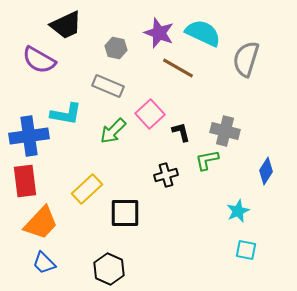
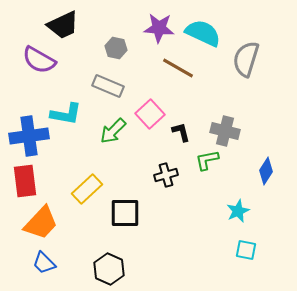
black trapezoid: moved 3 px left
purple star: moved 5 px up; rotated 16 degrees counterclockwise
